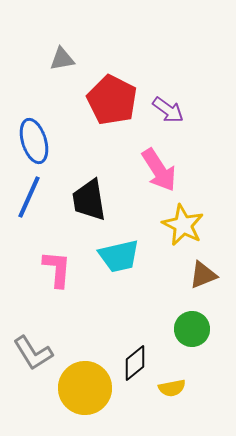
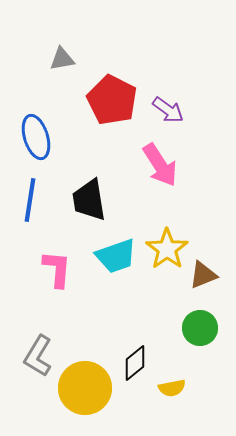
blue ellipse: moved 2 px right, 4 px up
pink arrow: moved 1 px right, 5 px up
blue line: moved 1 px right, 3 px down; rotated 15 degrees counterclockwise
yellow star: moved 16 px left, 24 px down; rotated 9 degrees clockwise
cyan trapezoid: moved 3 px left; rotated 6 degrees counterclockwise
green circle: moved 8 px right, 1 px up
gray L-shape: moved 5 px right, 3 px down; rotated 63 degrees clockwise
